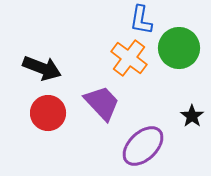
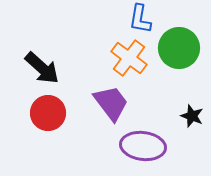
blue L-shape: moved 1 px left, 1 px up
black arrow: rotated 21 degrees clockwise
purple trapezoid: moved 9 px right; rotated 6 degrees clockwise
black star: rotated 15 degrees counterclockwise
purple ellipse: rotated 51 degrees clockwise
